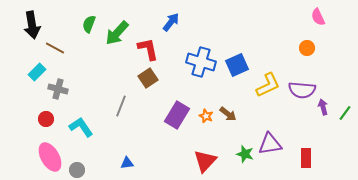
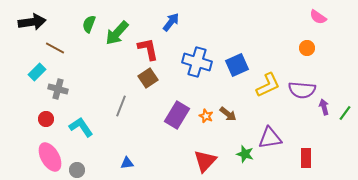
pink semicircle: rotated 30 degrees counterclockwise
black arrow: moved 3 px up; rotated 88 degrees counterclockwise
blue cross: moved 4 px left
purple arrow: moved 1 px right
purple triangle: moved 6 px up
